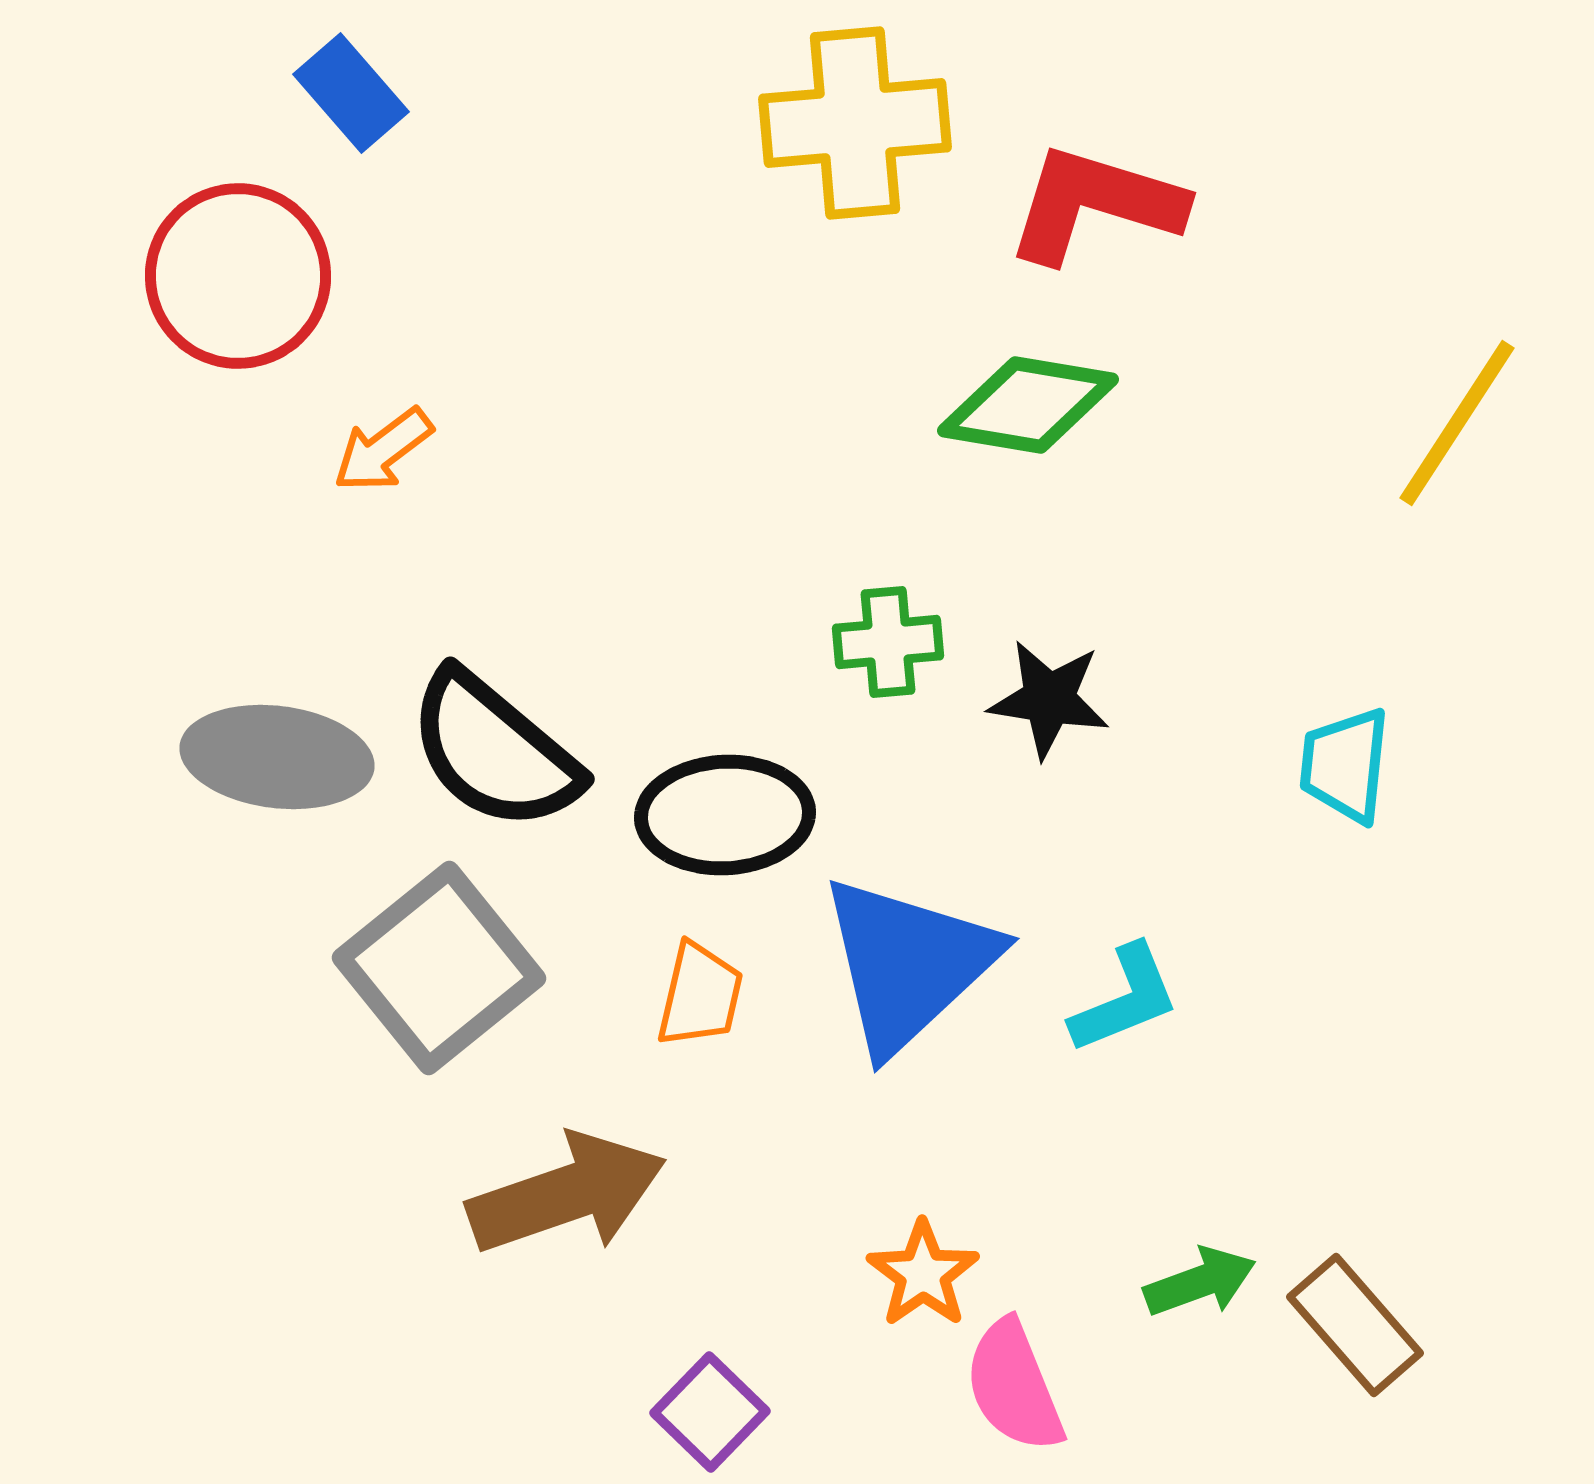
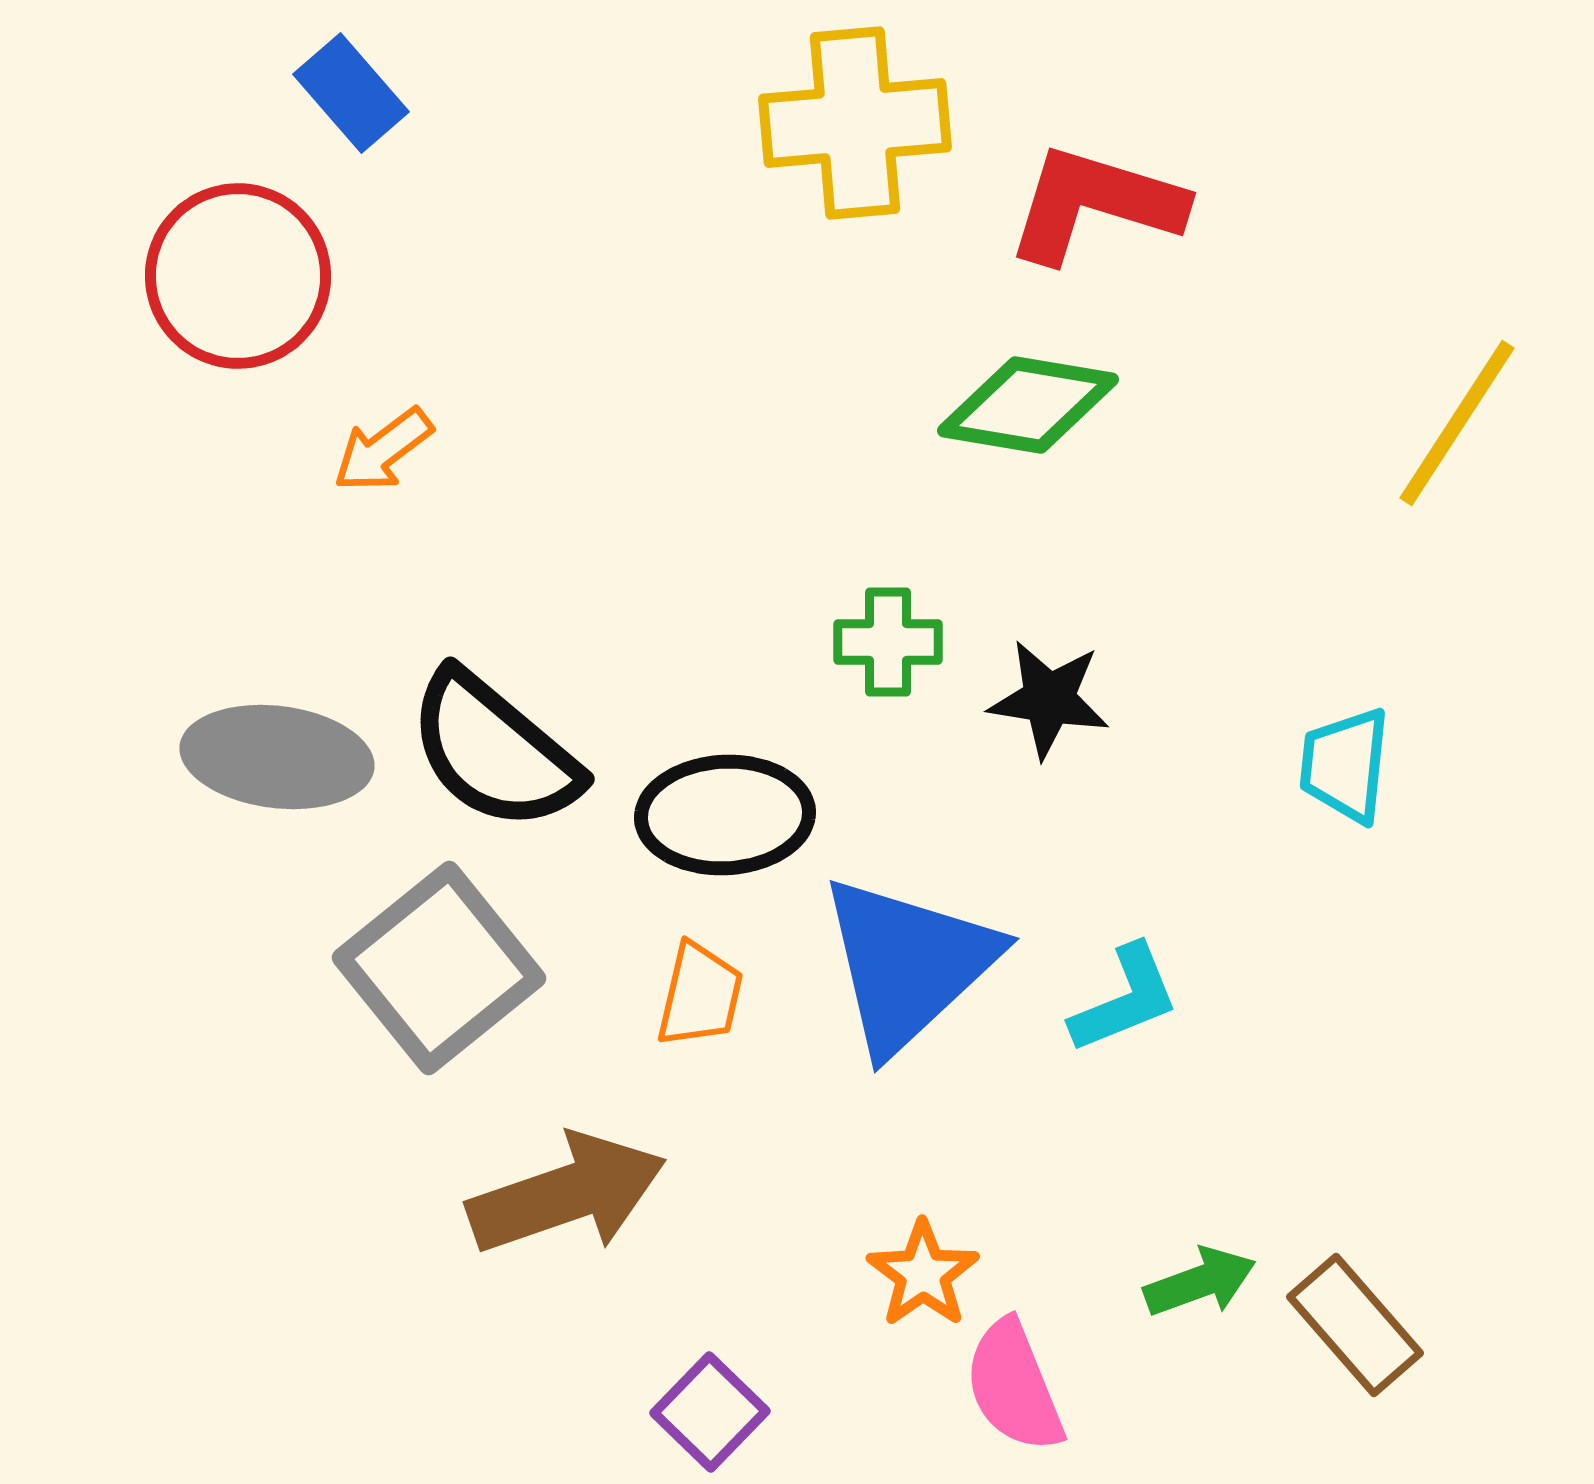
green cross: rotated 5 degrees clockwise
